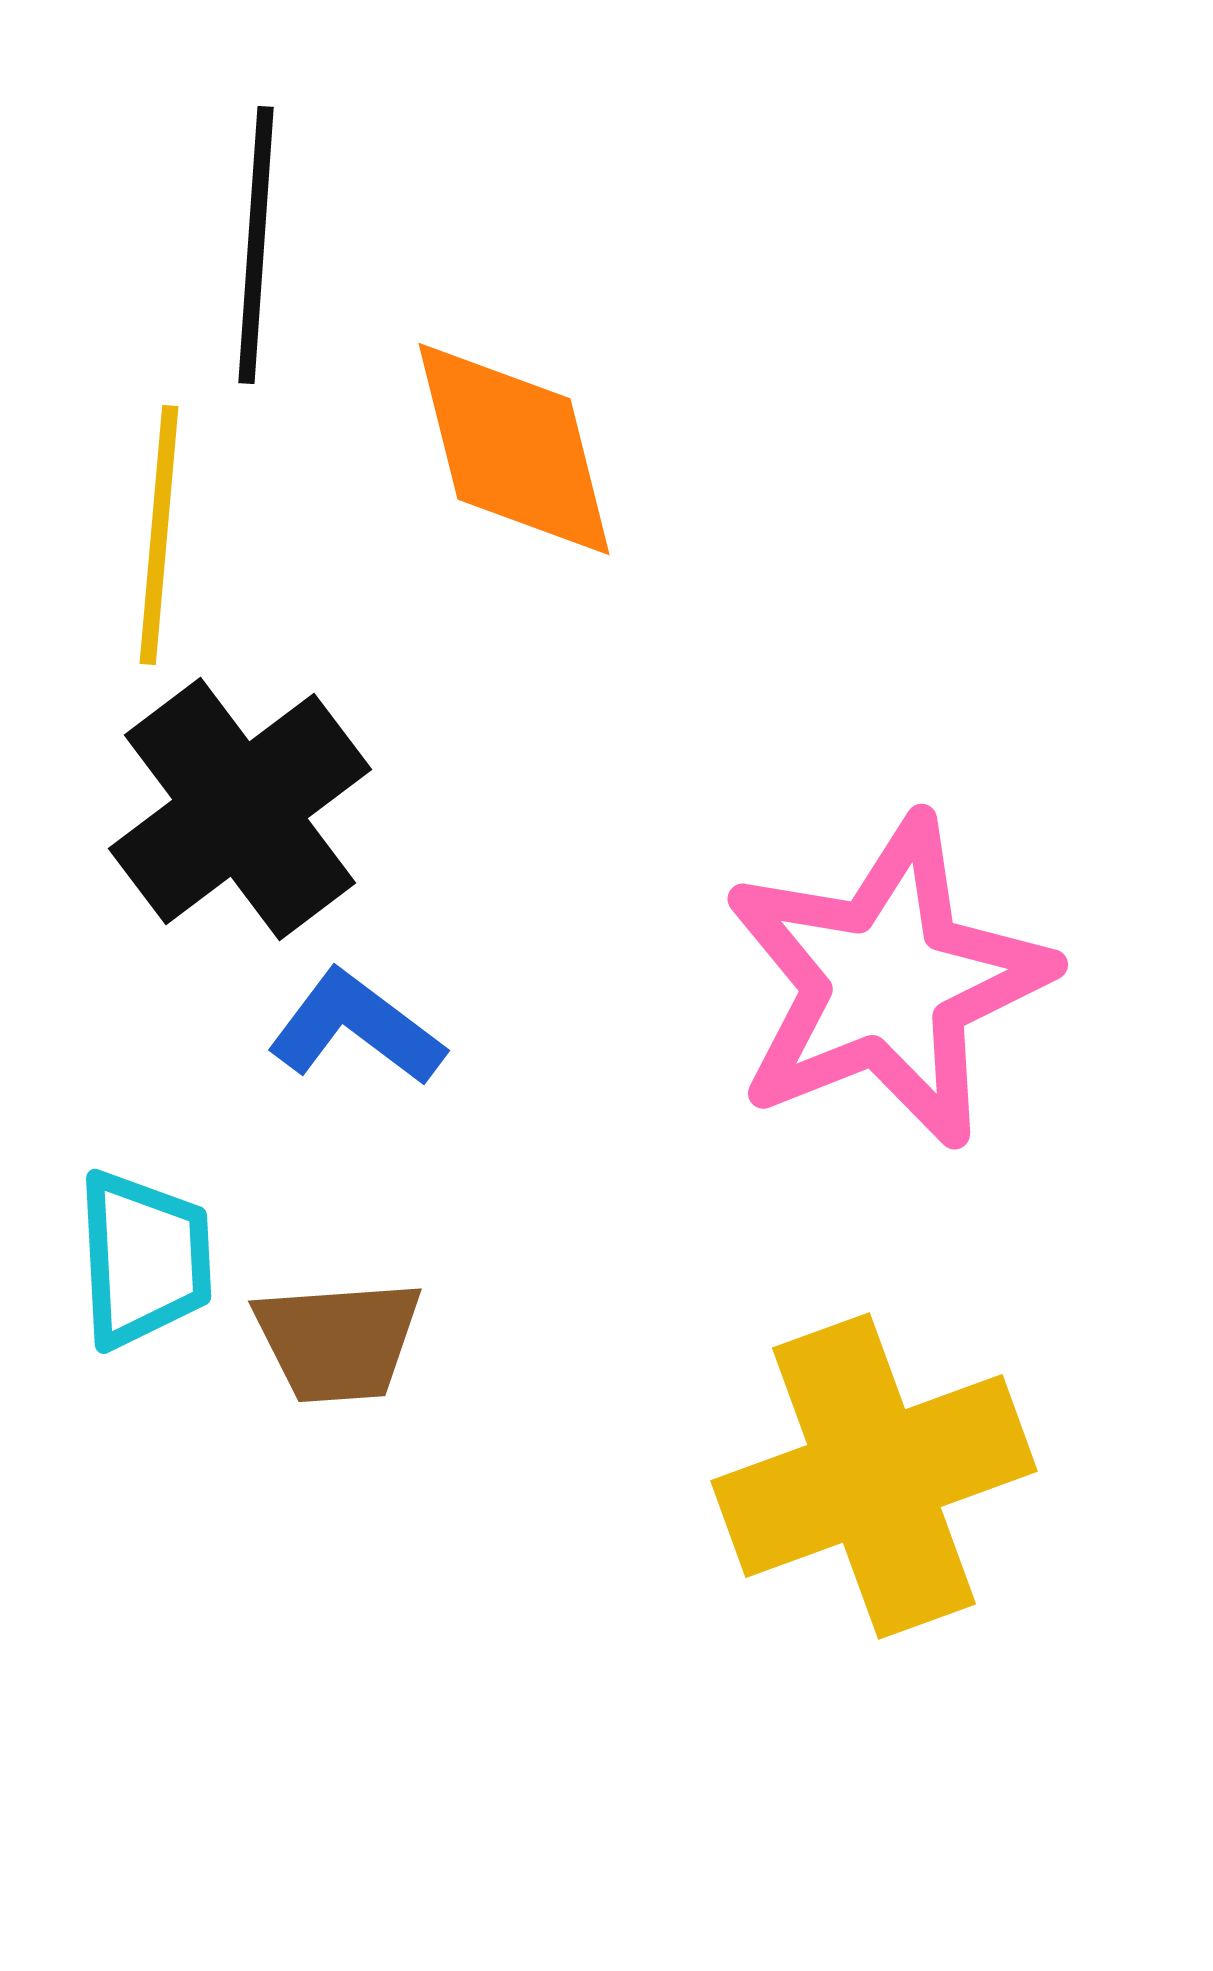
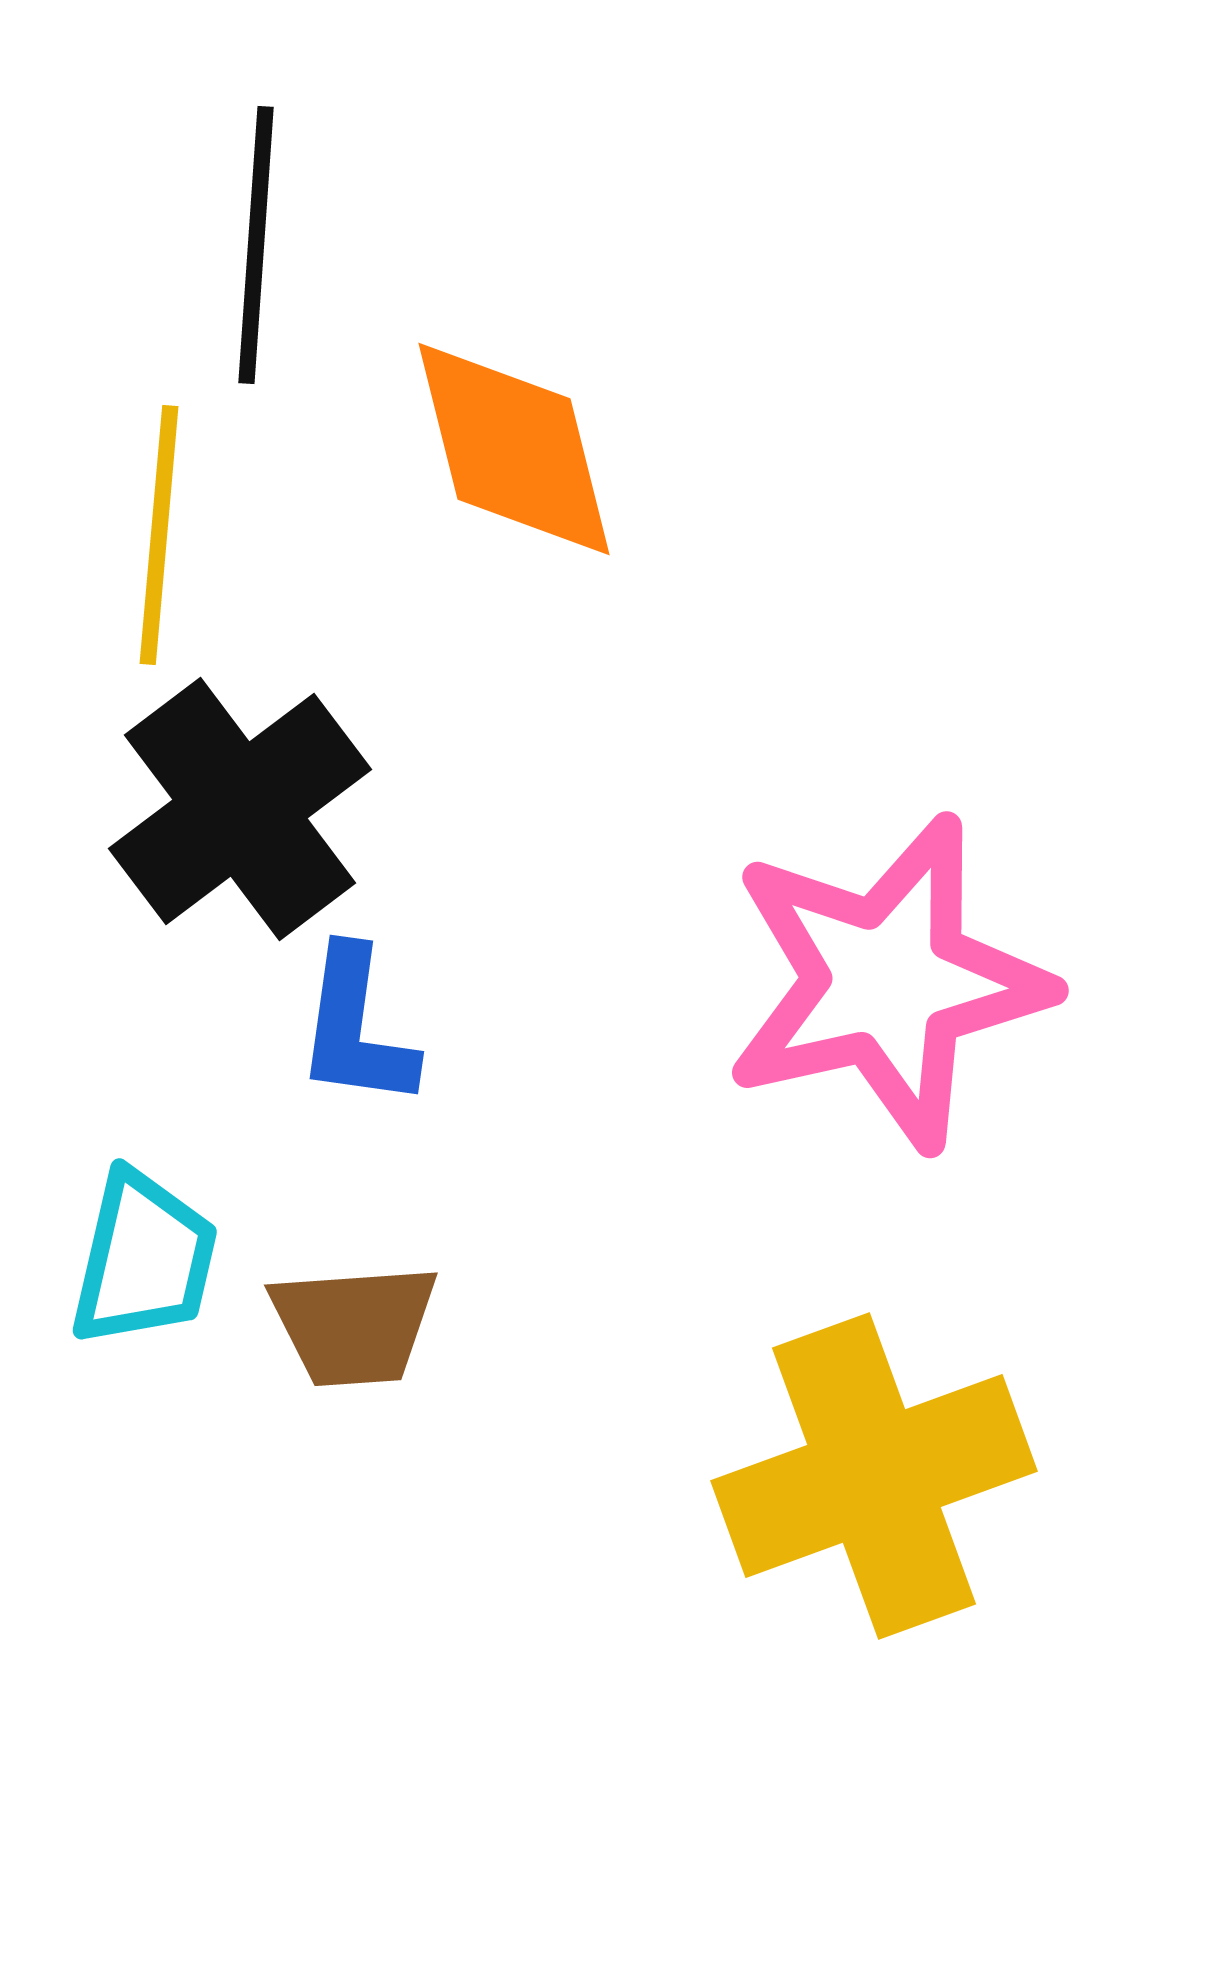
pink star: rotated 9 degrees clockwise
blue L-shape: rotated 119 degrees counterclockwise
cyan trapezoid: rotated 16 degrees clockwise
brown trapezoid: moved 16 px right, 16 px up
